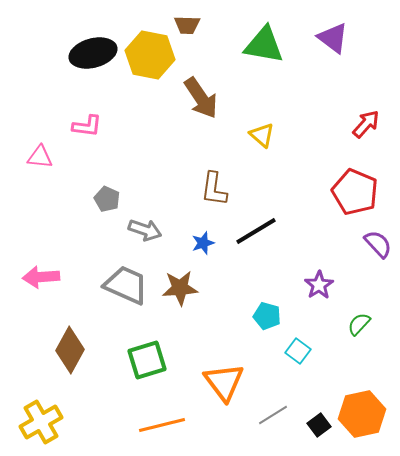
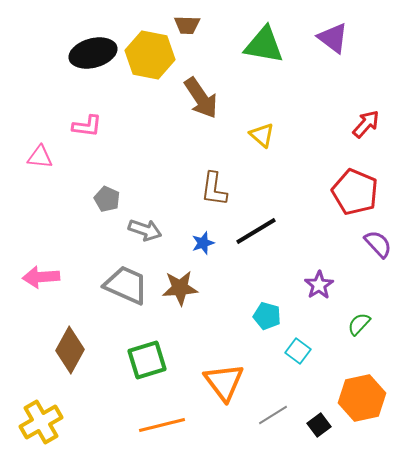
orange hexagon: moved 16 px up
